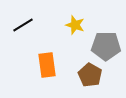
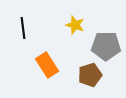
black line: moved 3 px down; rotated 65 degrees counterclockwise
orange rectangle: rotated 25 degrees counterclockwise
brown pentagon: rotated 25 degrees clockwise
